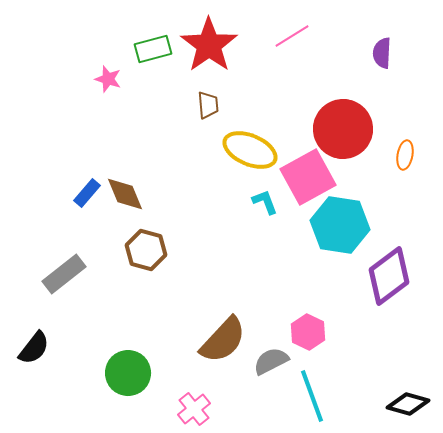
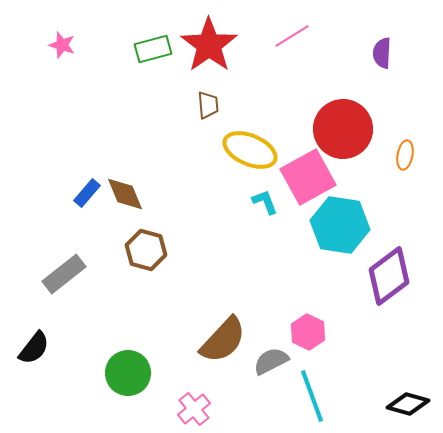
pink star: moved 46 px left, 34 px up
